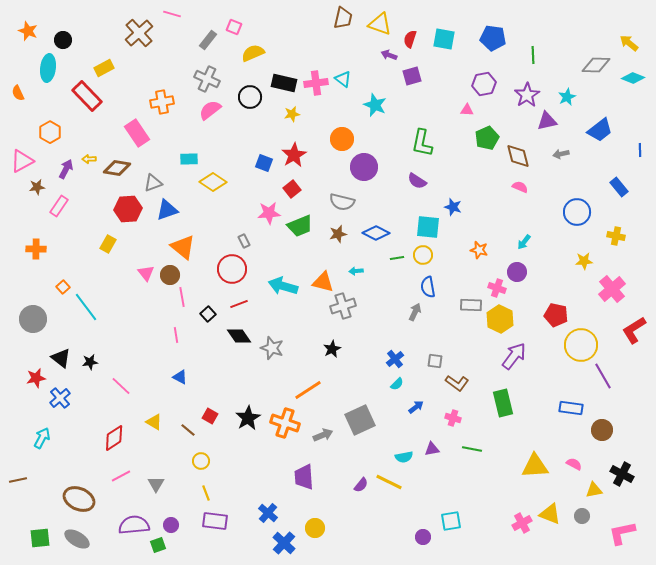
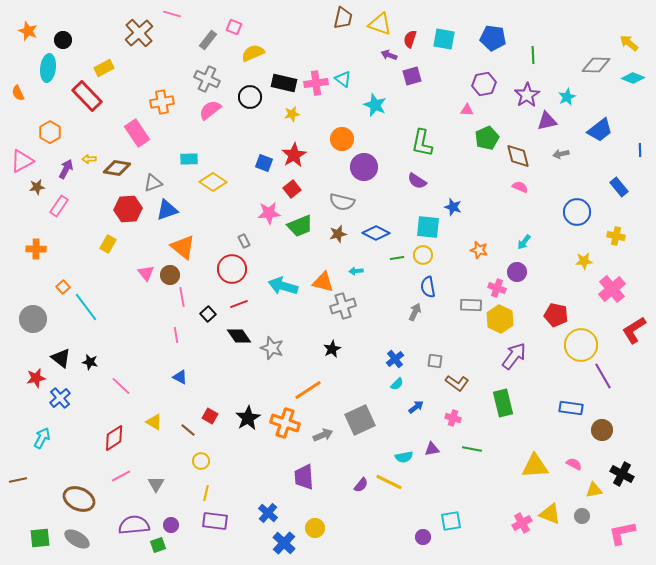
black star at (90, 362): rotated 21 degrees clockwise
yellow line at (206, 493): rotated 35 degrees clockwise
